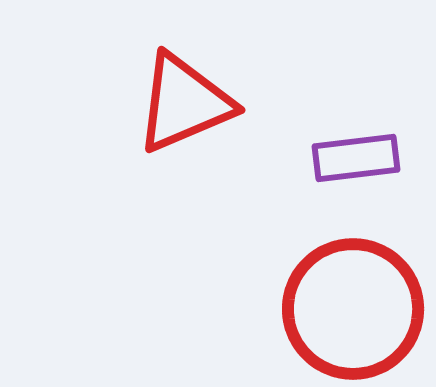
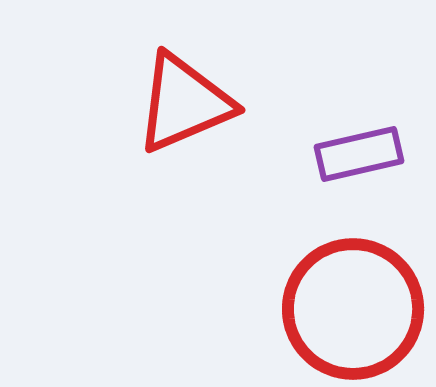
purple rectangle: moved 3 px right, 4 px up; rotated 6 degrees counterclockwise
